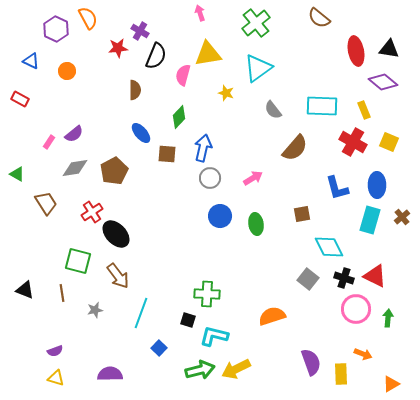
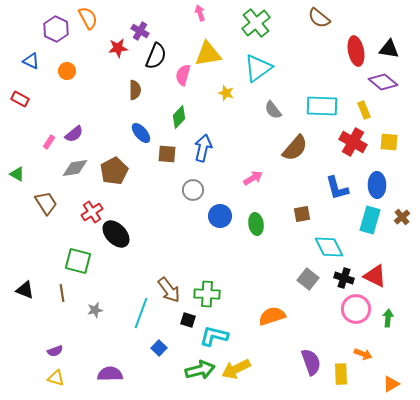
yellow square at (389, 142): rotated 18 degrees counterclockwise
gray circle at (210, 178): moved 17 px left, 12 px down
brown arrow at (118, 276): moved 51 px right, 14 px down
